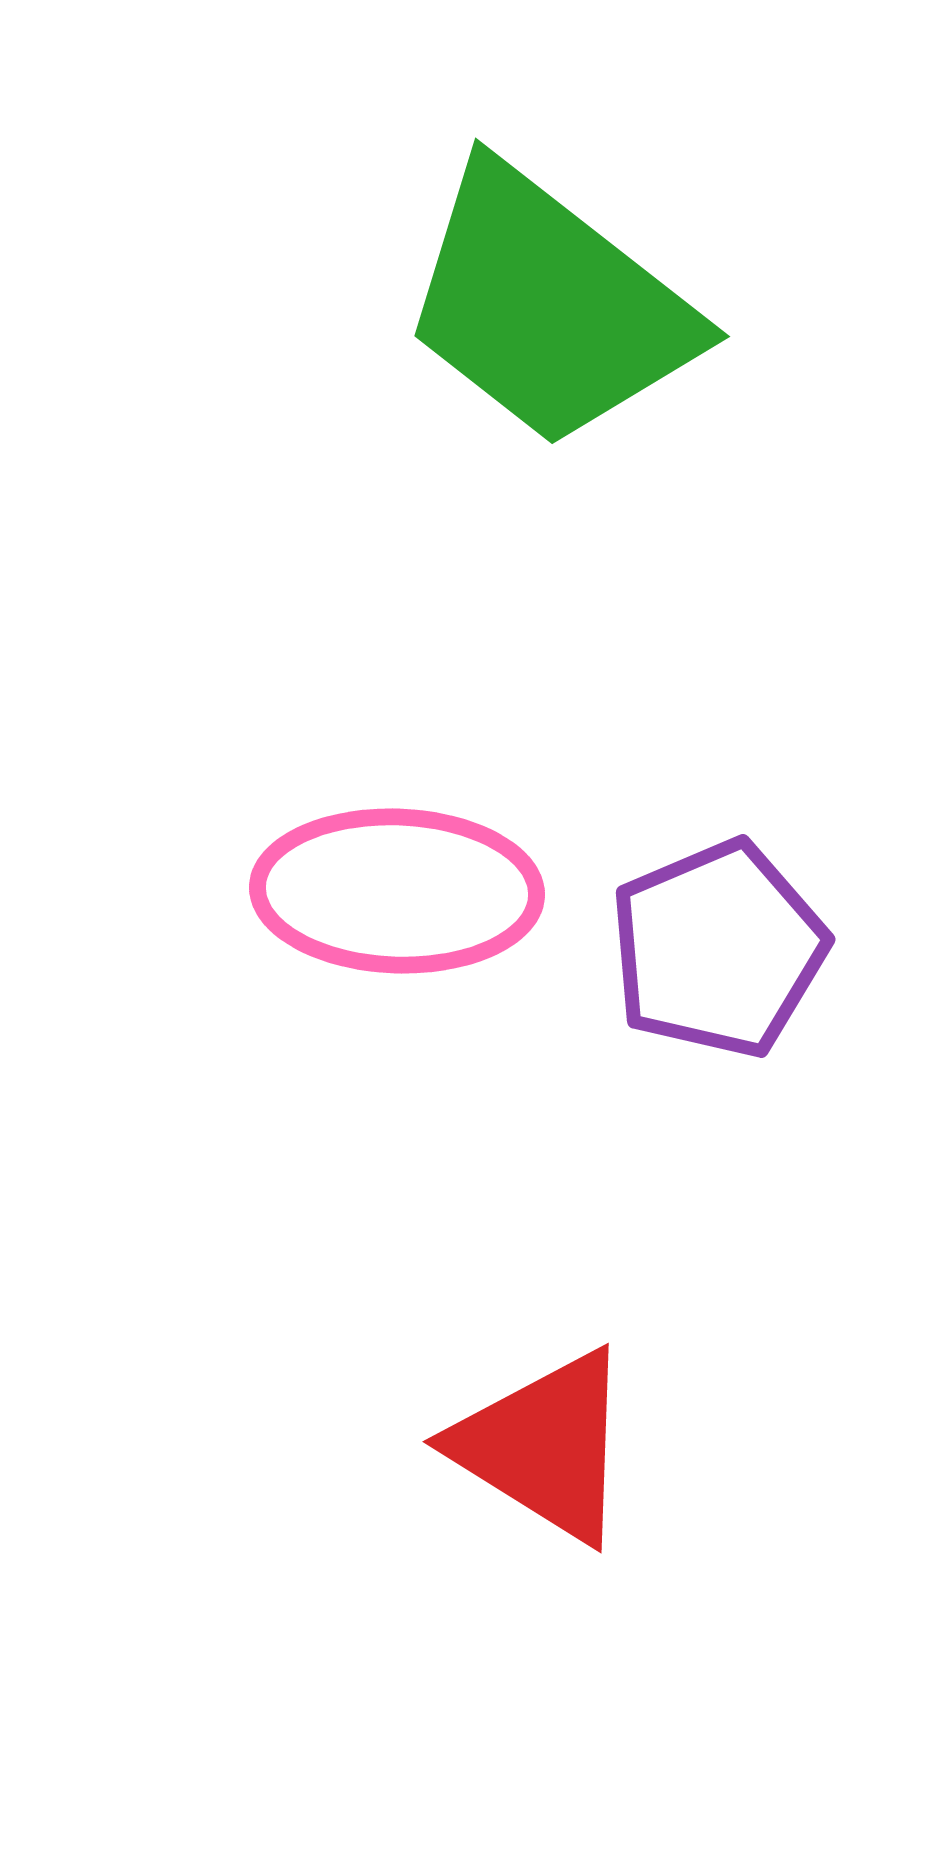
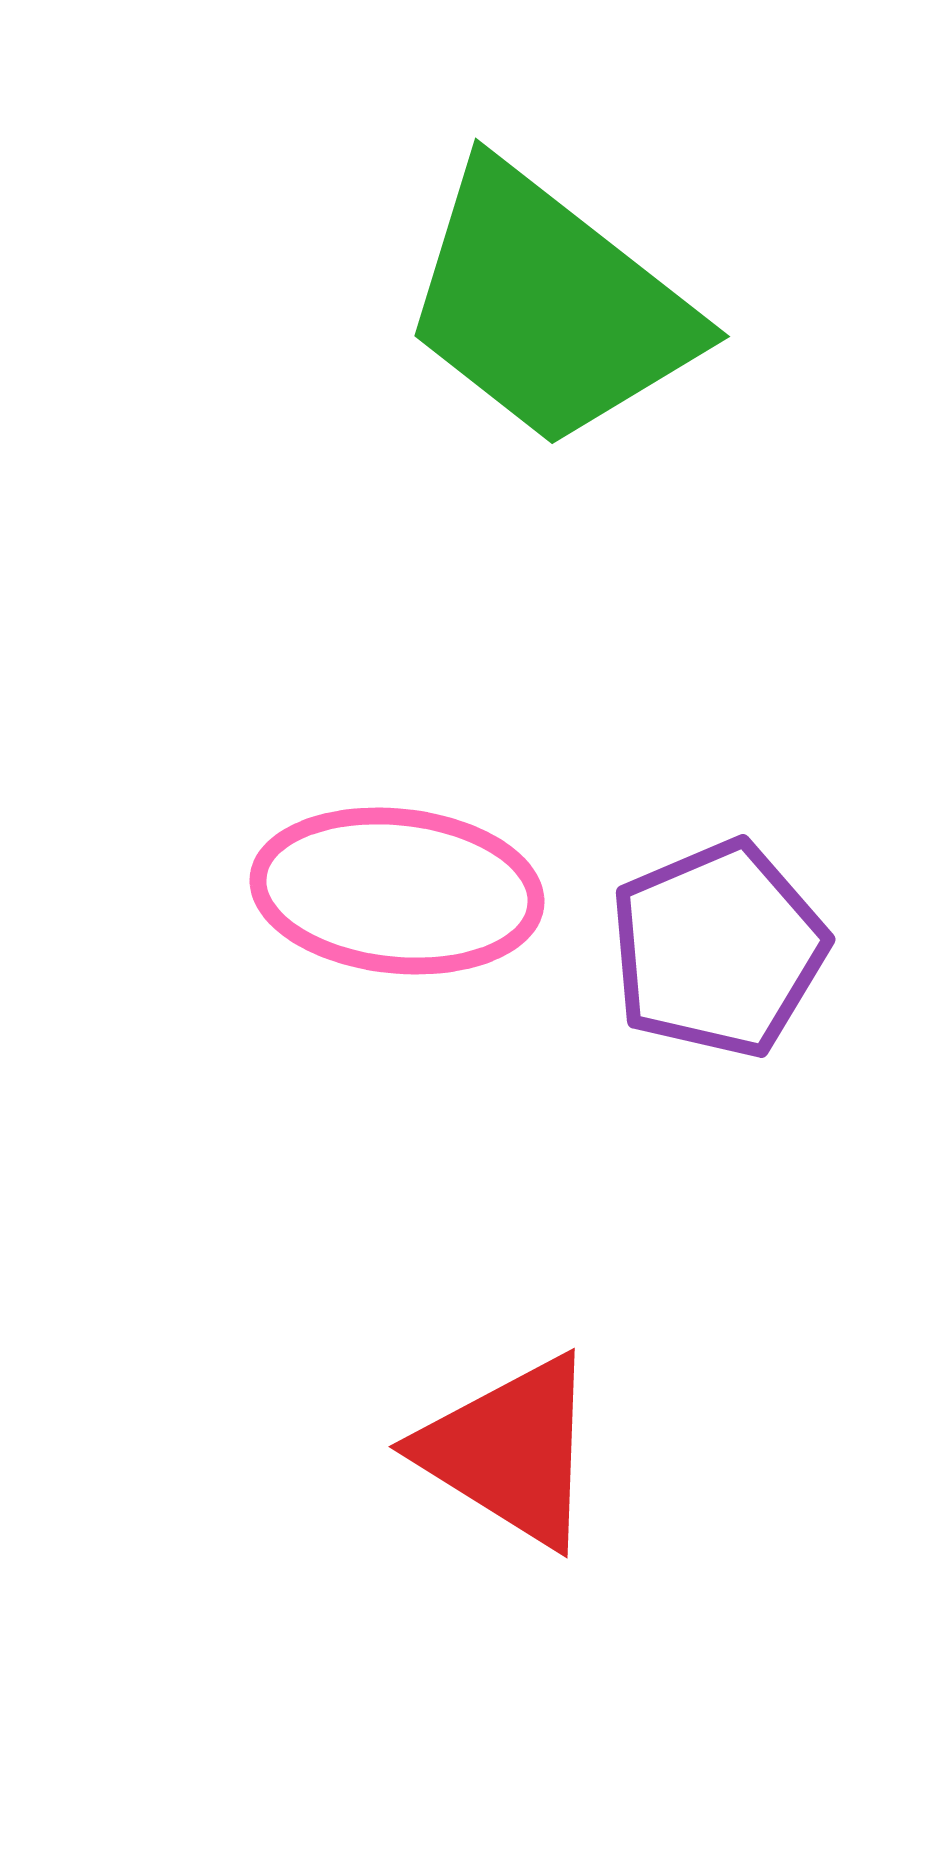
pink ellipse: rotated 4 degrees clockwise
red triangle: moved 34 px left, 5 px down
